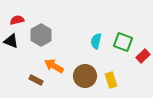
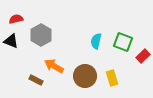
red semicircle: moved 1 px left, 1 px up
yellow rectangle: moved 1 px right, 2 px up
